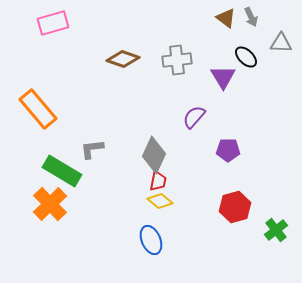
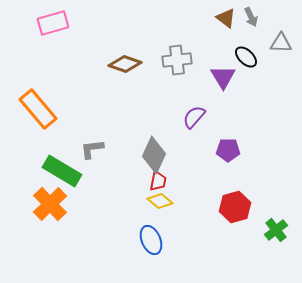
brown diamond: moved 2 px right, 5 px down
